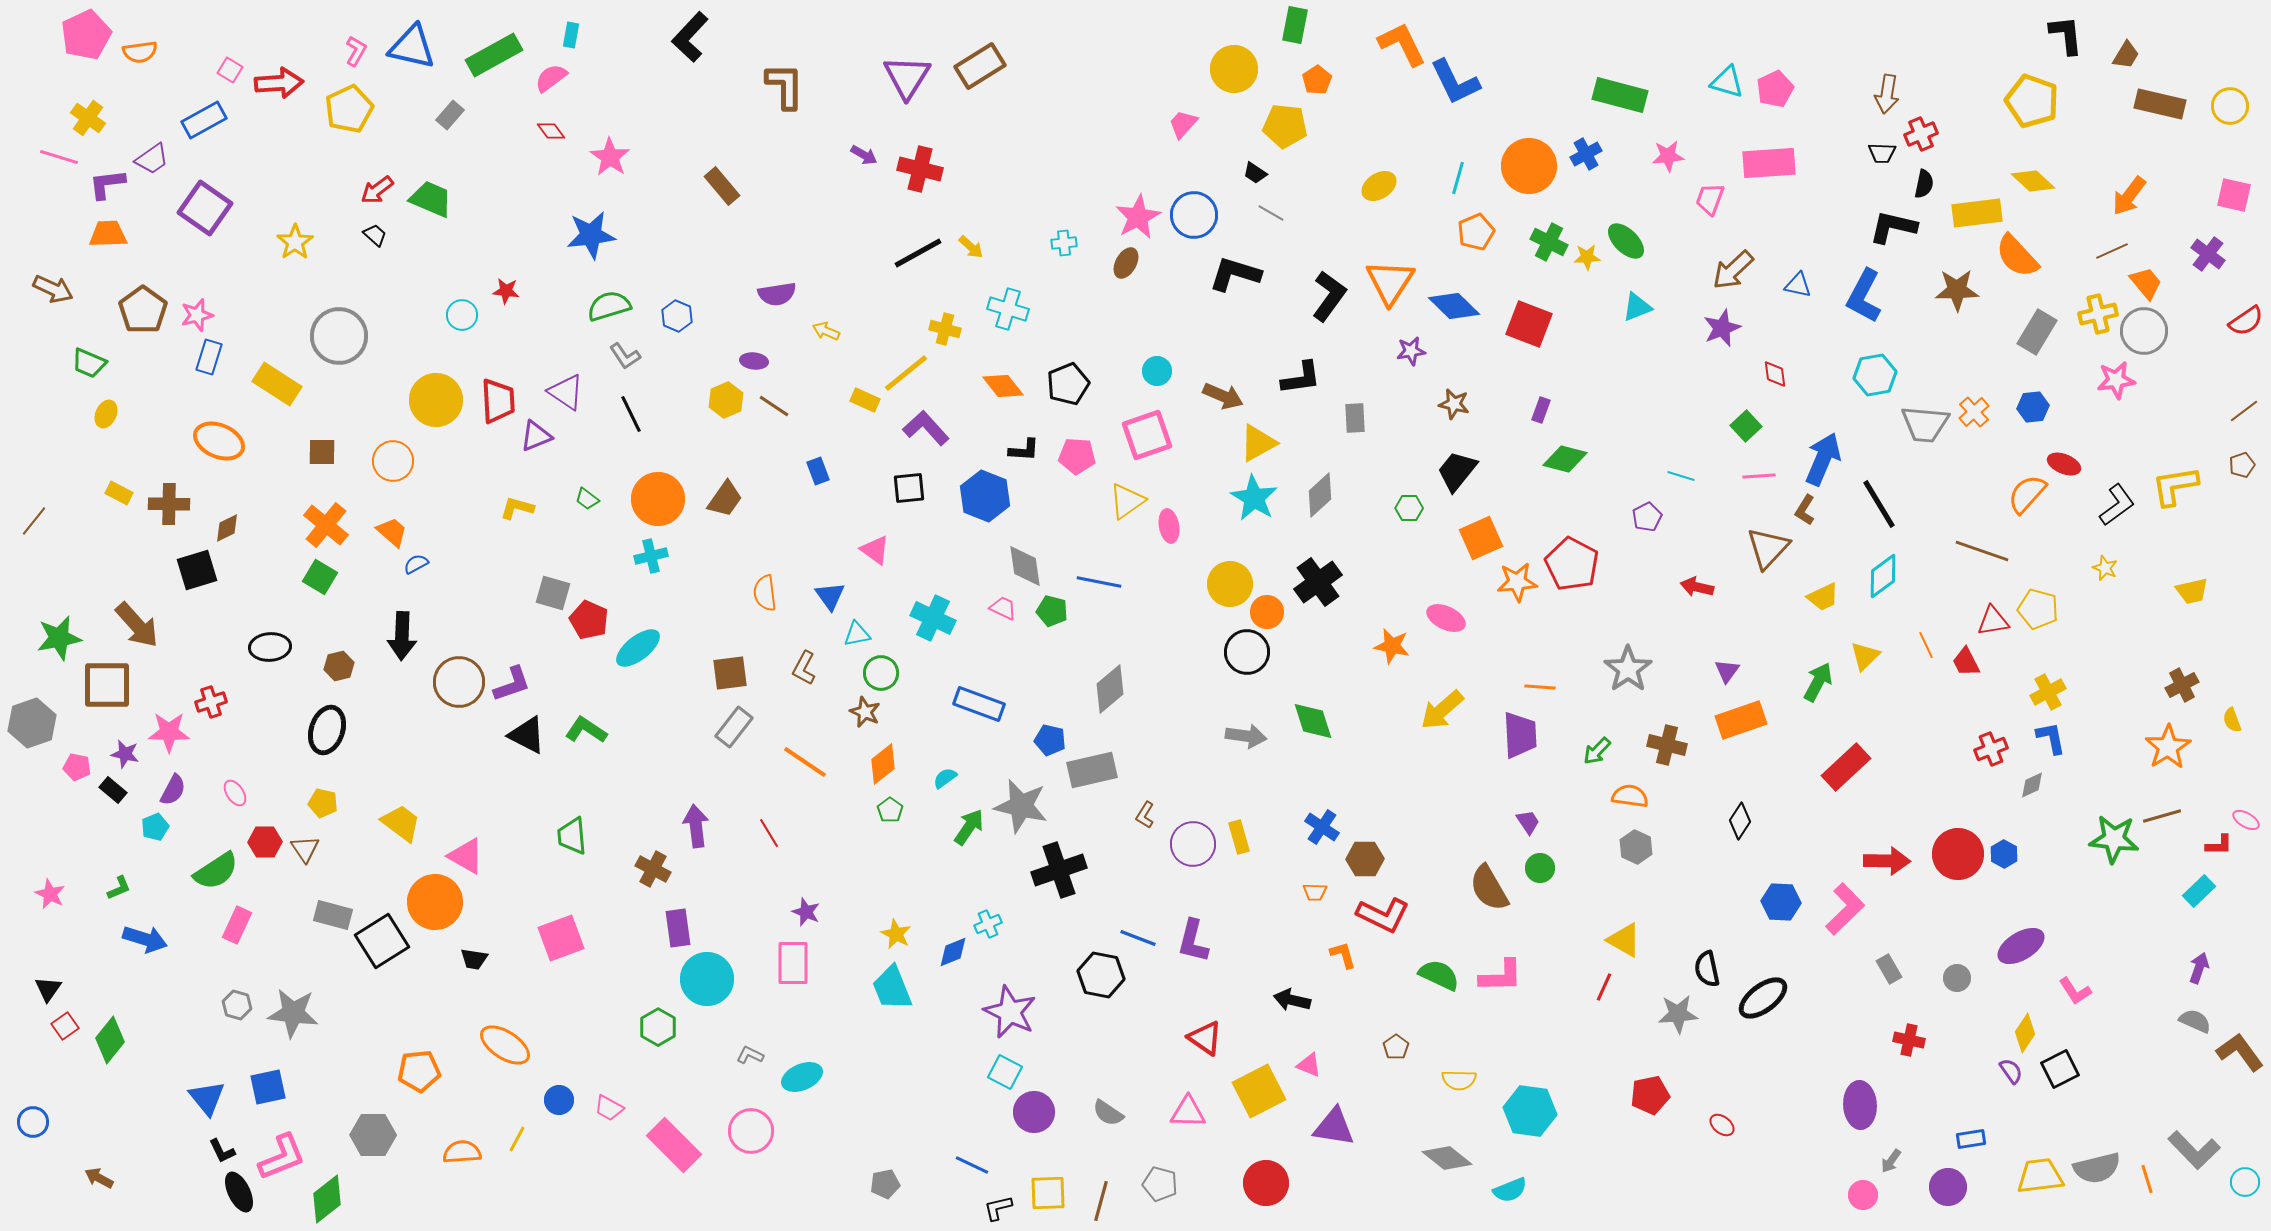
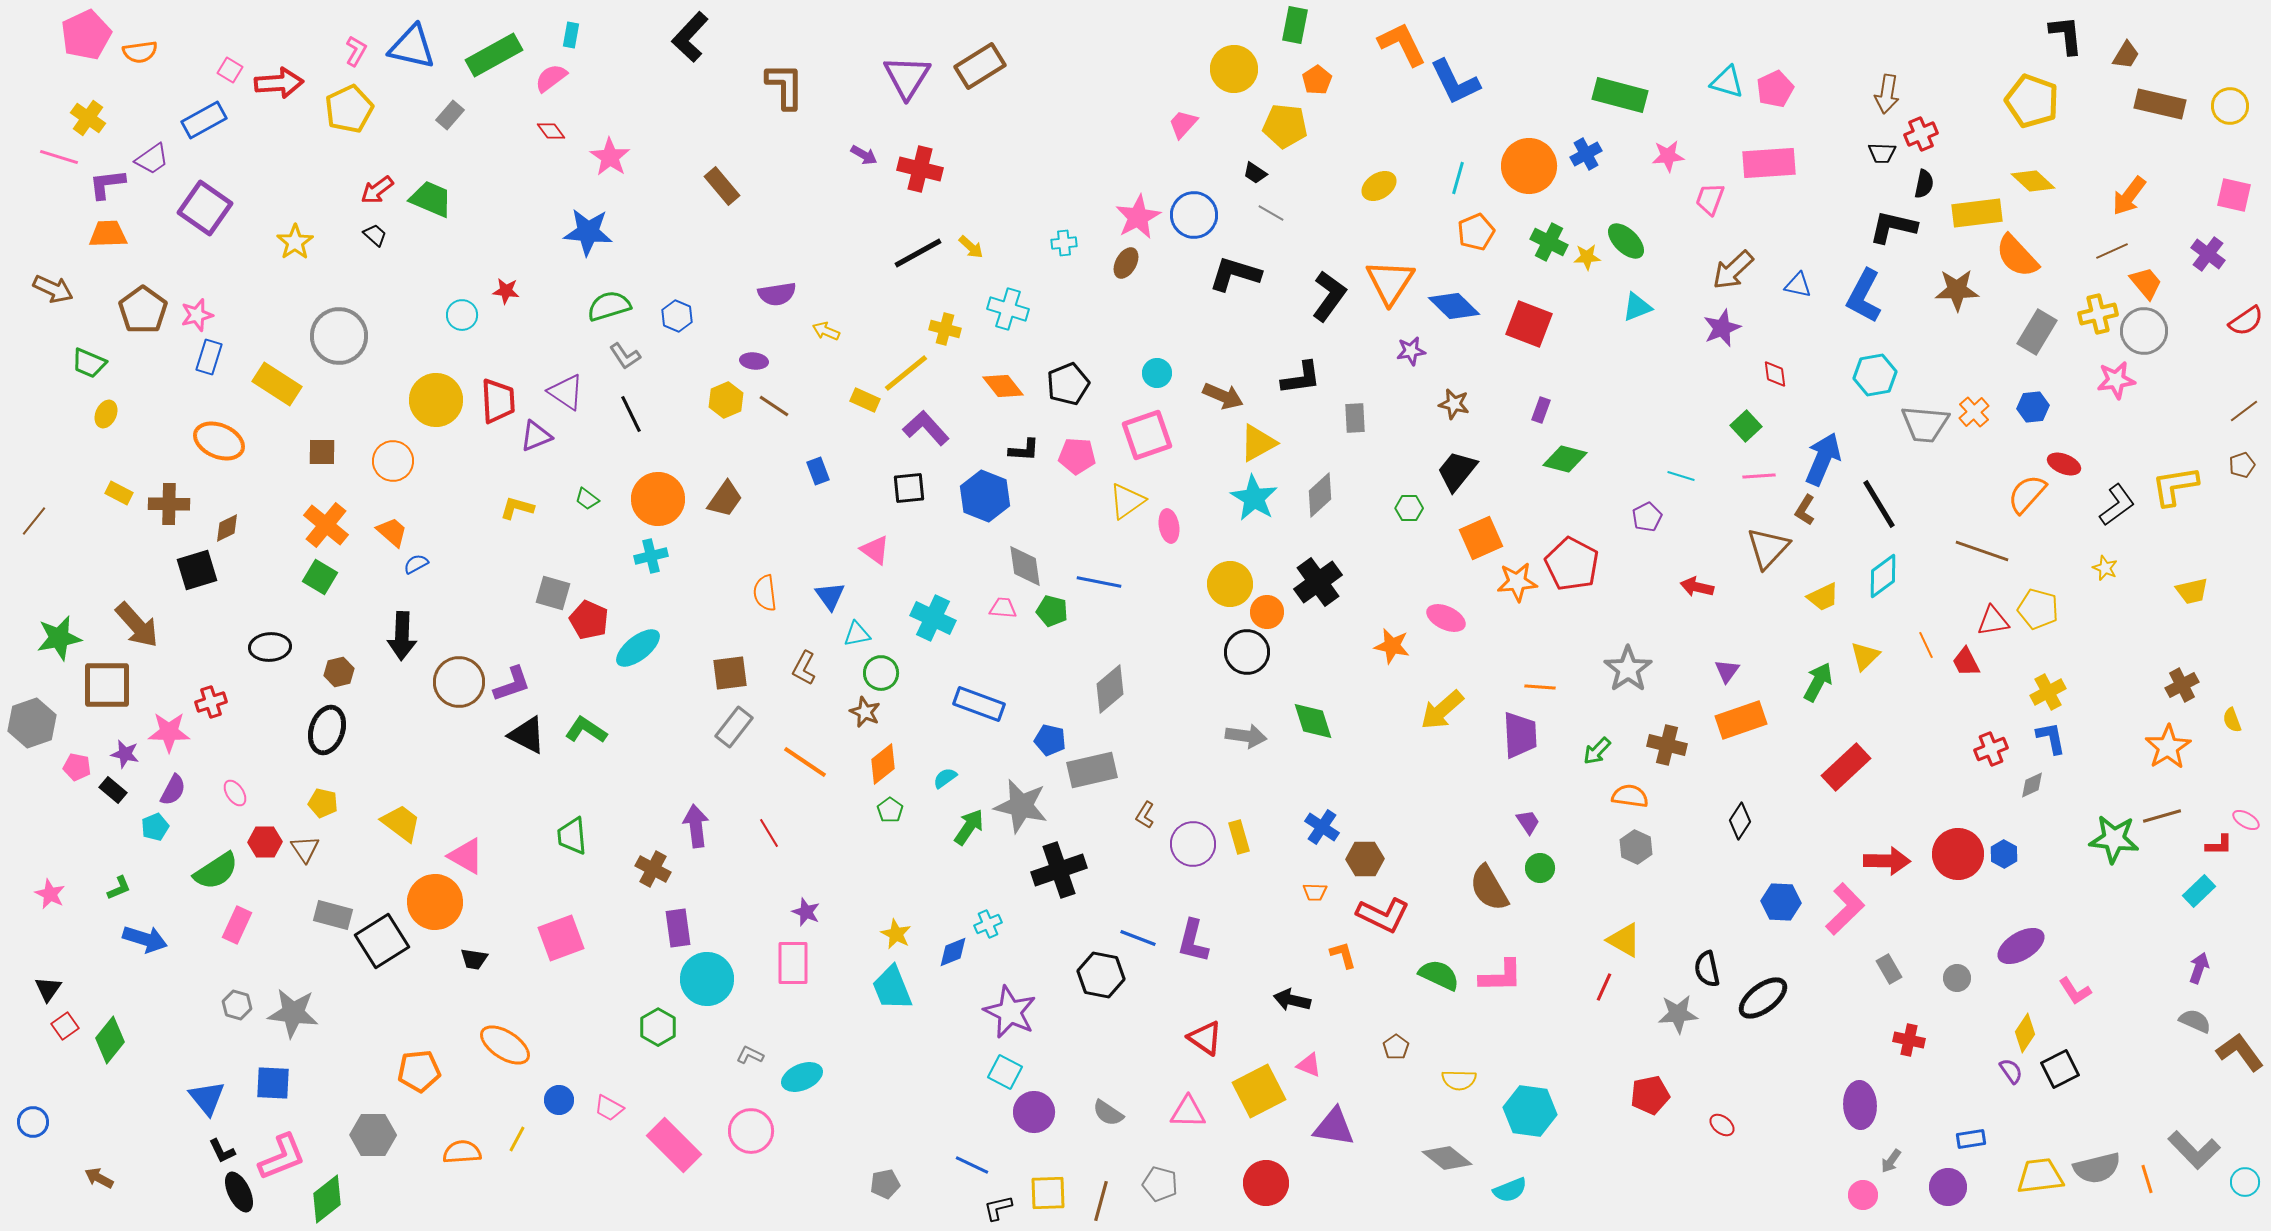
blue star at (591, 235): moved 3 px left, 3 px up; rotated 12 degrees clockwise
cyan circle at (1157, 371): moved 2 px down
pink trapezoid at (1003, 608): rotated 20 degrees counterclockwise
brown hexagon at (339, 666): moved 6 px down
blue square at (268, 1087): moved 5 px right, 4 px up; rotated 15 degrees clockwise
